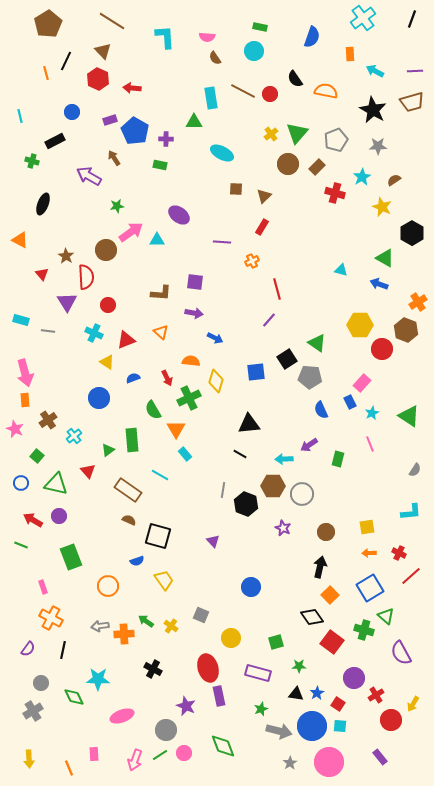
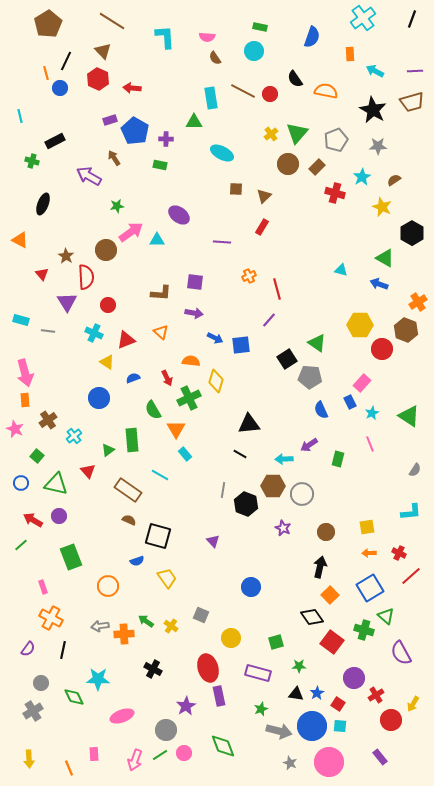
blue circle at (72, 112): moved 12 px left, 24 px up
orange cross at (252, 261): moved 3 px left, 15 px down
blue square at (256, 372): moved 15 px left, 27 px up
green line at (21, 545): rotated 64 degrees counterclockwise
yellow trapezoid at (164, 580): moved 3 px right, 2 px up
purple star at (186, 706): rotated 18 degrees clockwise
gray star at (290, 763): rotated 16 degrees counterclockwise
